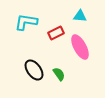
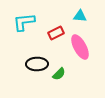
cyan L-shape: moved 2 px left; rotated 15 degrees counterclockwise
black ellipse: moved 3 px right, 6 px up; rotated 55 degrees counterclockwise
green semicircle: rotated 80 degrees clockwise
